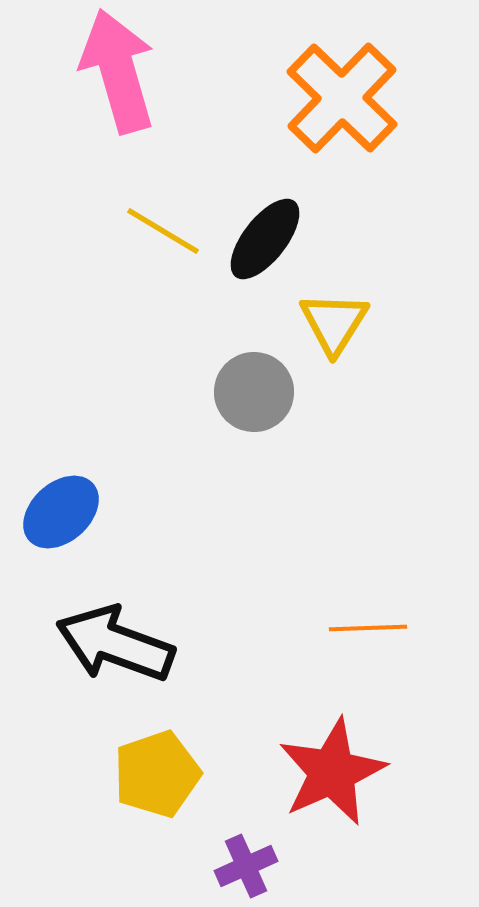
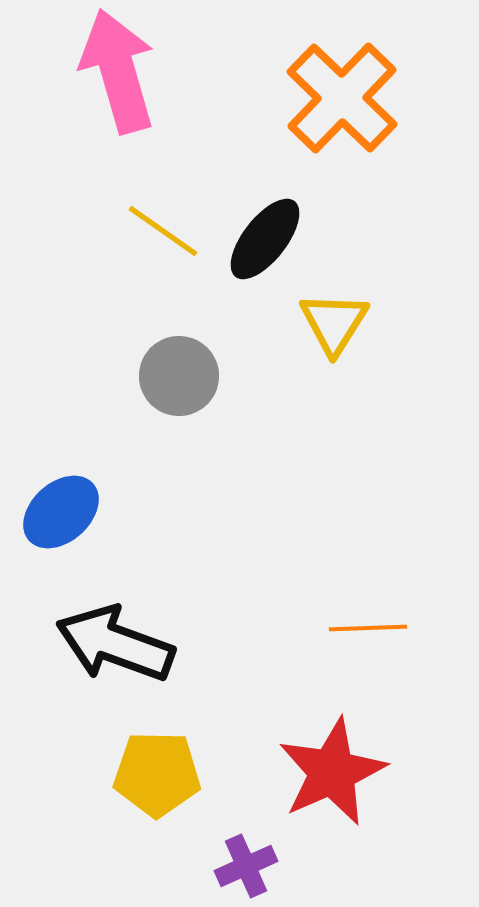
yellow line: rotated 4 degrees clockwise
gray circle: moved 75 px left, 16 px up
yellow pentagon: rotated 20 degrees clockwise
